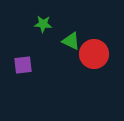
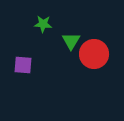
green triangle: rotated 36 degrees clockwise
purple square: rotated 12 degrees clockwise
